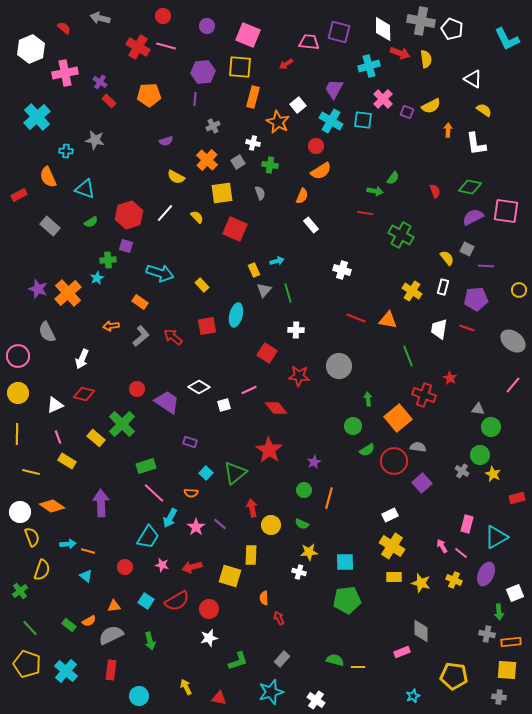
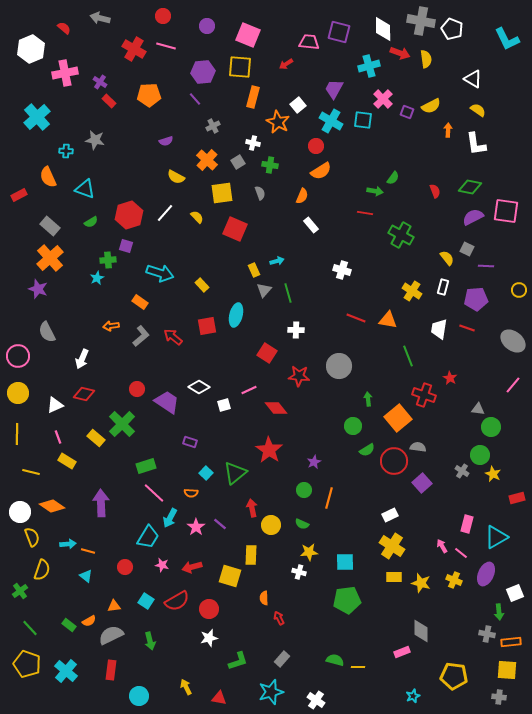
red cross at (138, 47): moved 4 px left, 2 px down
purple line at (195, 99): rotated 48 degrees counterclockwise
yellow semicircle at (484, 110): moved 6 px left
orange cross at (68, 293): moved 18 px left, 35 px up
